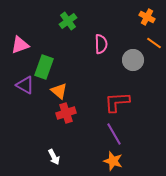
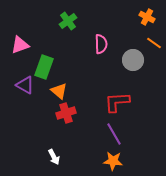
orange star: rotated 12 degrees counterclockwise
